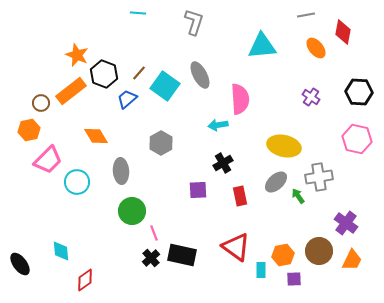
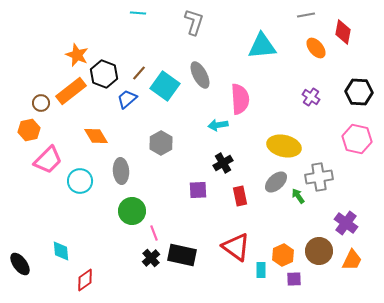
cyan circle at (77, 182): moved 3 px right, 1 px up
orange hexagon at (283, 255): rotated 15 degrees counterclockwise
